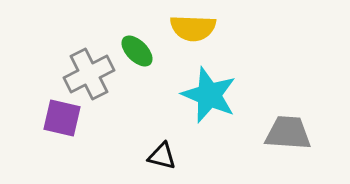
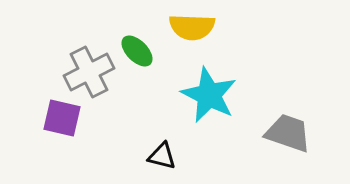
yellow semicircle: moved 1 px left, 1 px up
gray cross: moved 2 px up
cyan star: rotated 4 degrees clockwise
gray trapezoid: rotated 15 degrees clockwise
